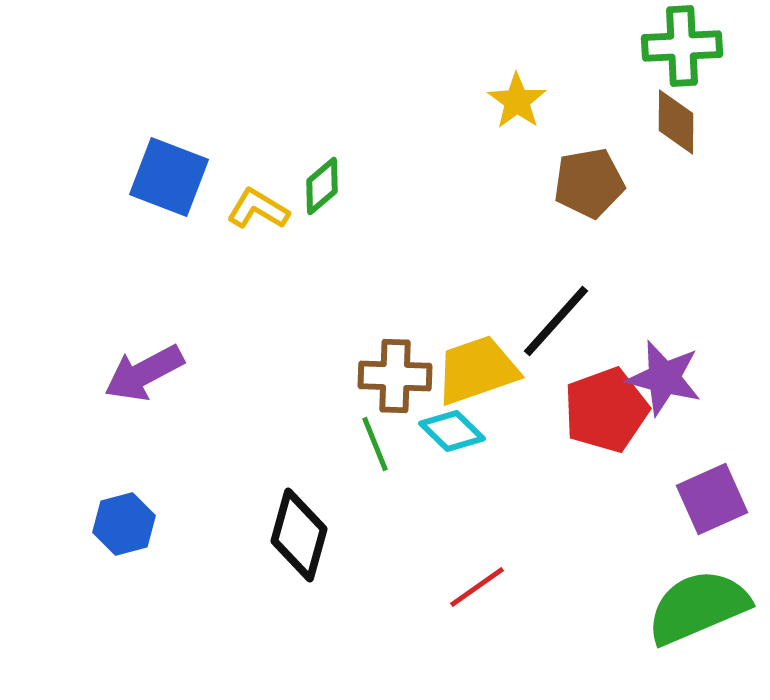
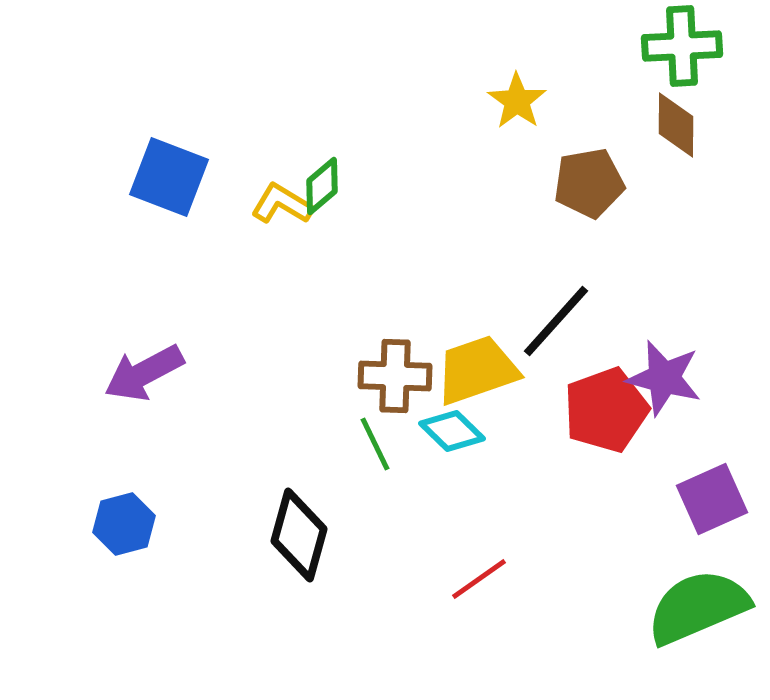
brown diamond: moved 3 px down
yellow L-shape: moved 24 px right, 5 px up
green line: rotated 4 degrees counterclockwise
red line: moved 2 px right, 8 px up
